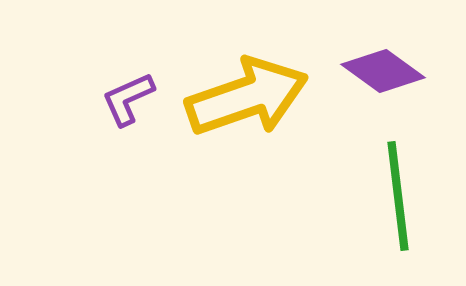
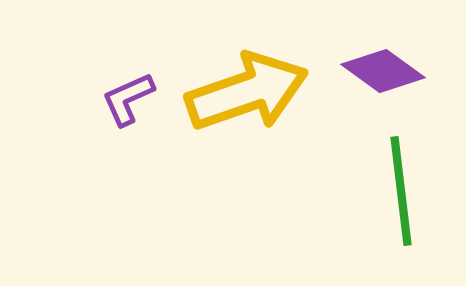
yellow arrow: moved 5 px up
green line: moved 3 px right, 5 px up
